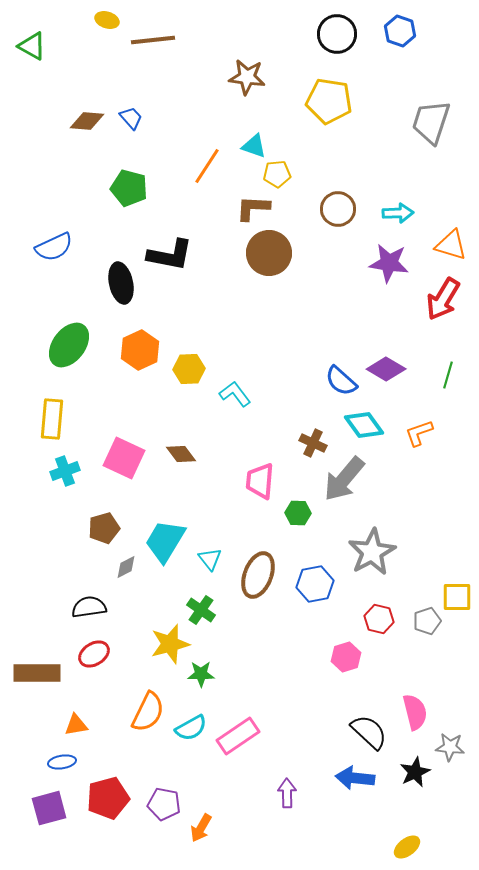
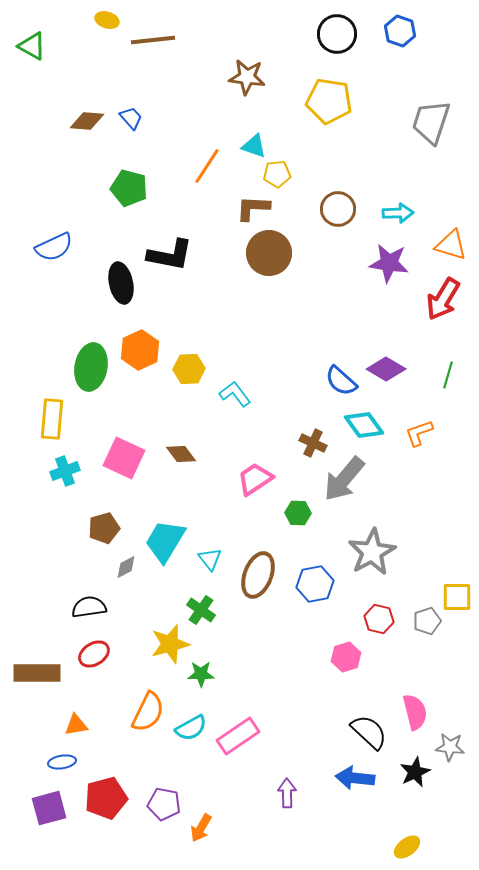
green ellipse at (69, 345): moved 22 px right, 22 px down; rotated 27 degrees counterclockwise
pink trapezoid at (260, 481): moved 5 px left, 2 px up; rotated 51 degrees clockwise
red pentagon at (108, 798): moved 2 px left
